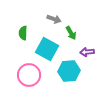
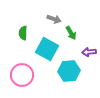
purple arrow: moved 2 px right
pink circle: moved 7 px left
